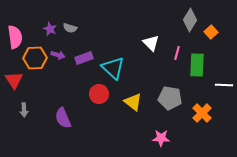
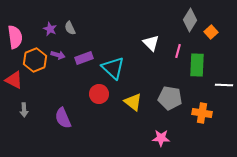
gray semicircle: rotated 48 degrees clockwise
pink line: moved 1 px right, 2 px up
orange hexagon: moved 2 px down; rotated 20 degrees counterclockwise
red triangle: rotated 30 degrees counterclockwise
orange cross: rotated 36 degrees counterclockwise
